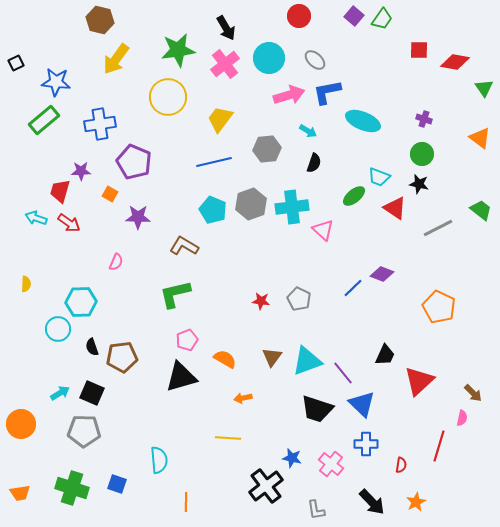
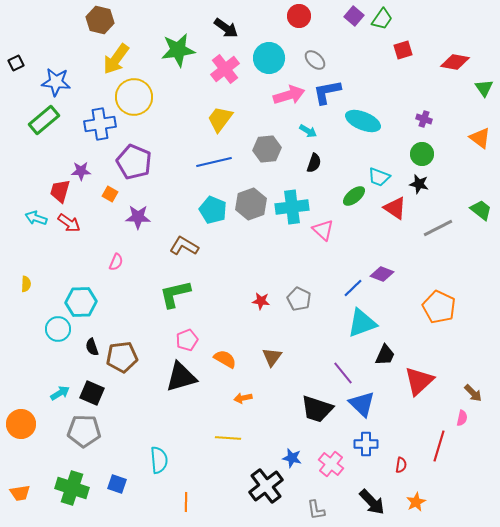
black arrow at (226, 28): rotated 25 degrees counterclockwise
red square at (419, 50): moved 16 px left; rotated 18 degrees counterclockwise
pink cross at (225, 64): moved 5 px down
yellow circle at (168, 97): moved 34 px left
cyan triangle at (307, 361): moved 55 px right, 38 px up
